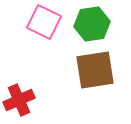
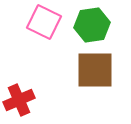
green hexagon: moved 1 px down
brown square: rotated 9 degrees clockwise
